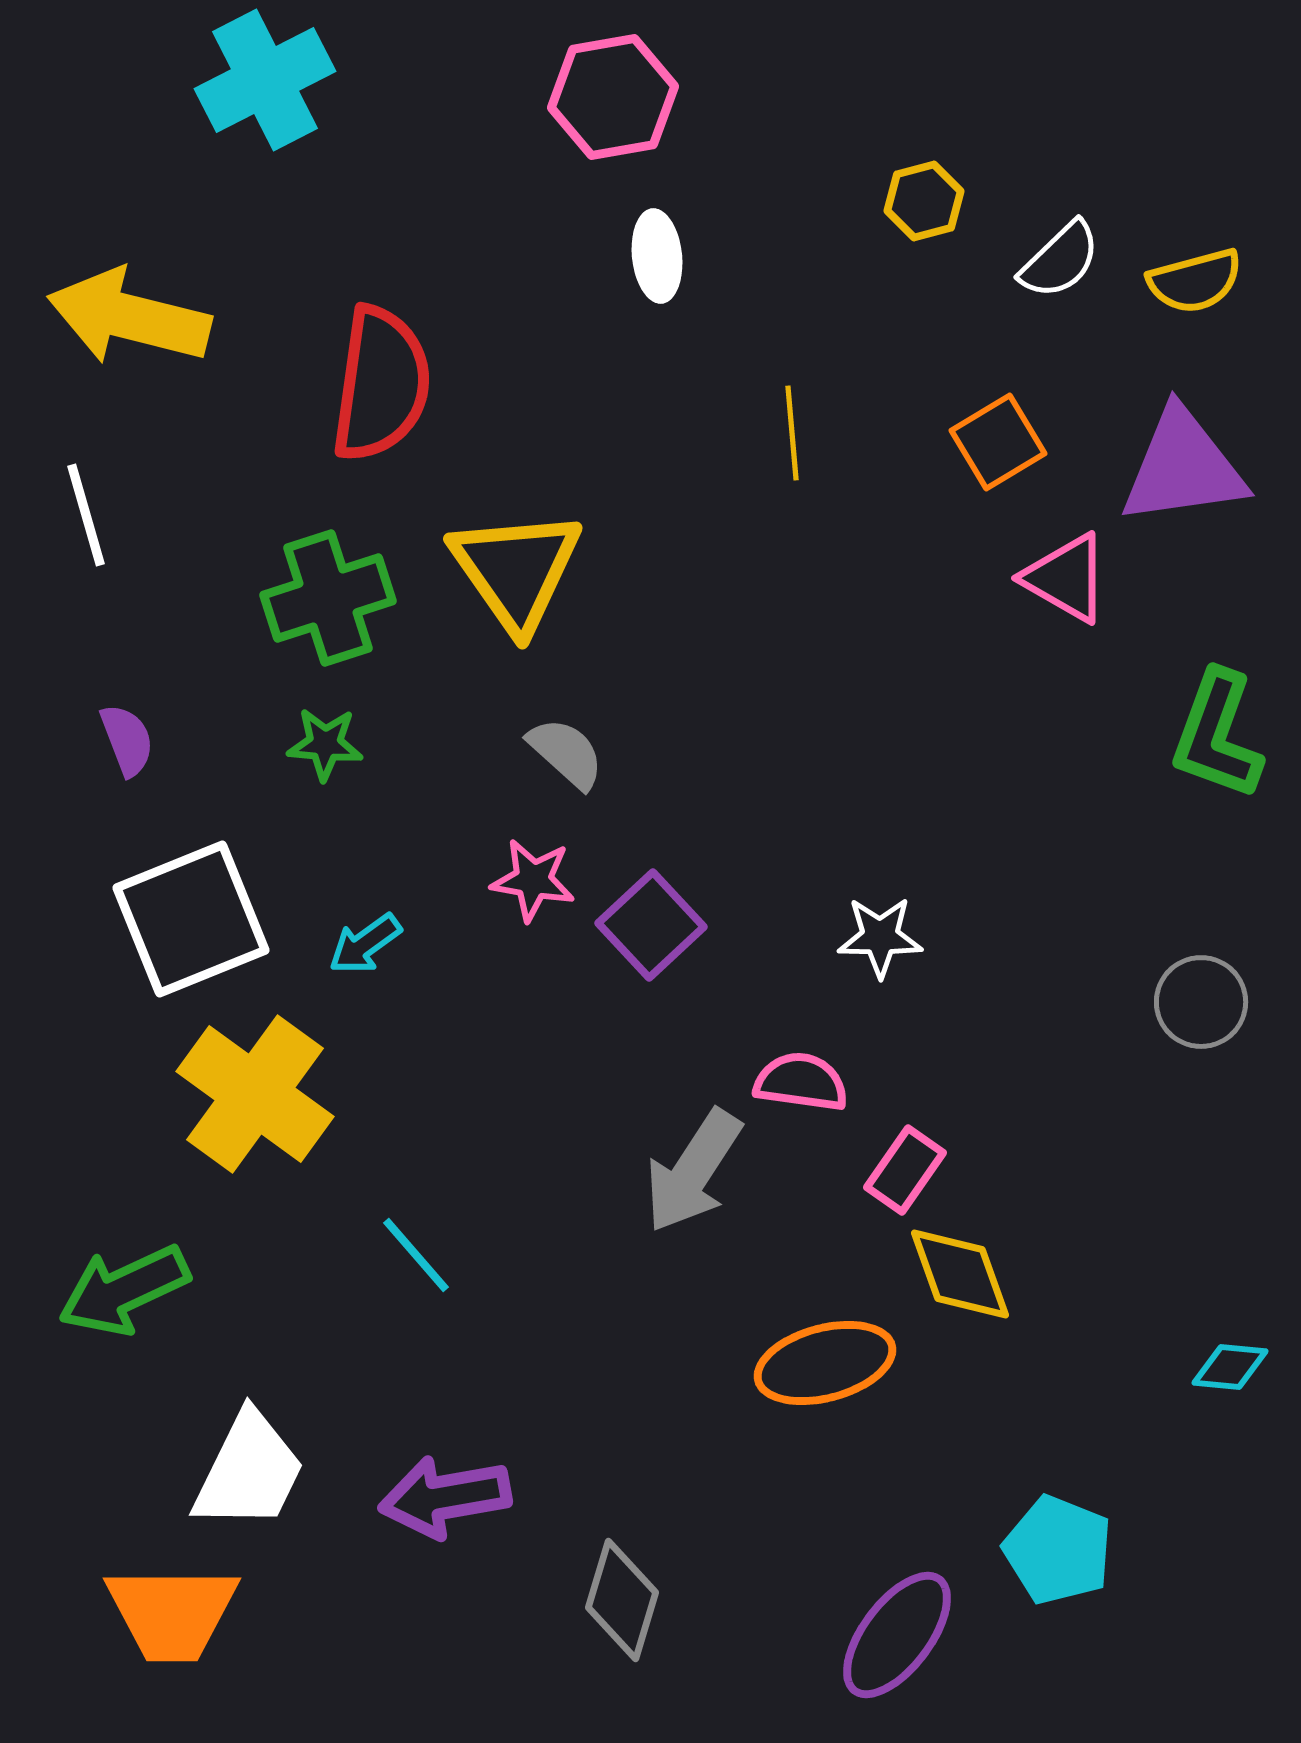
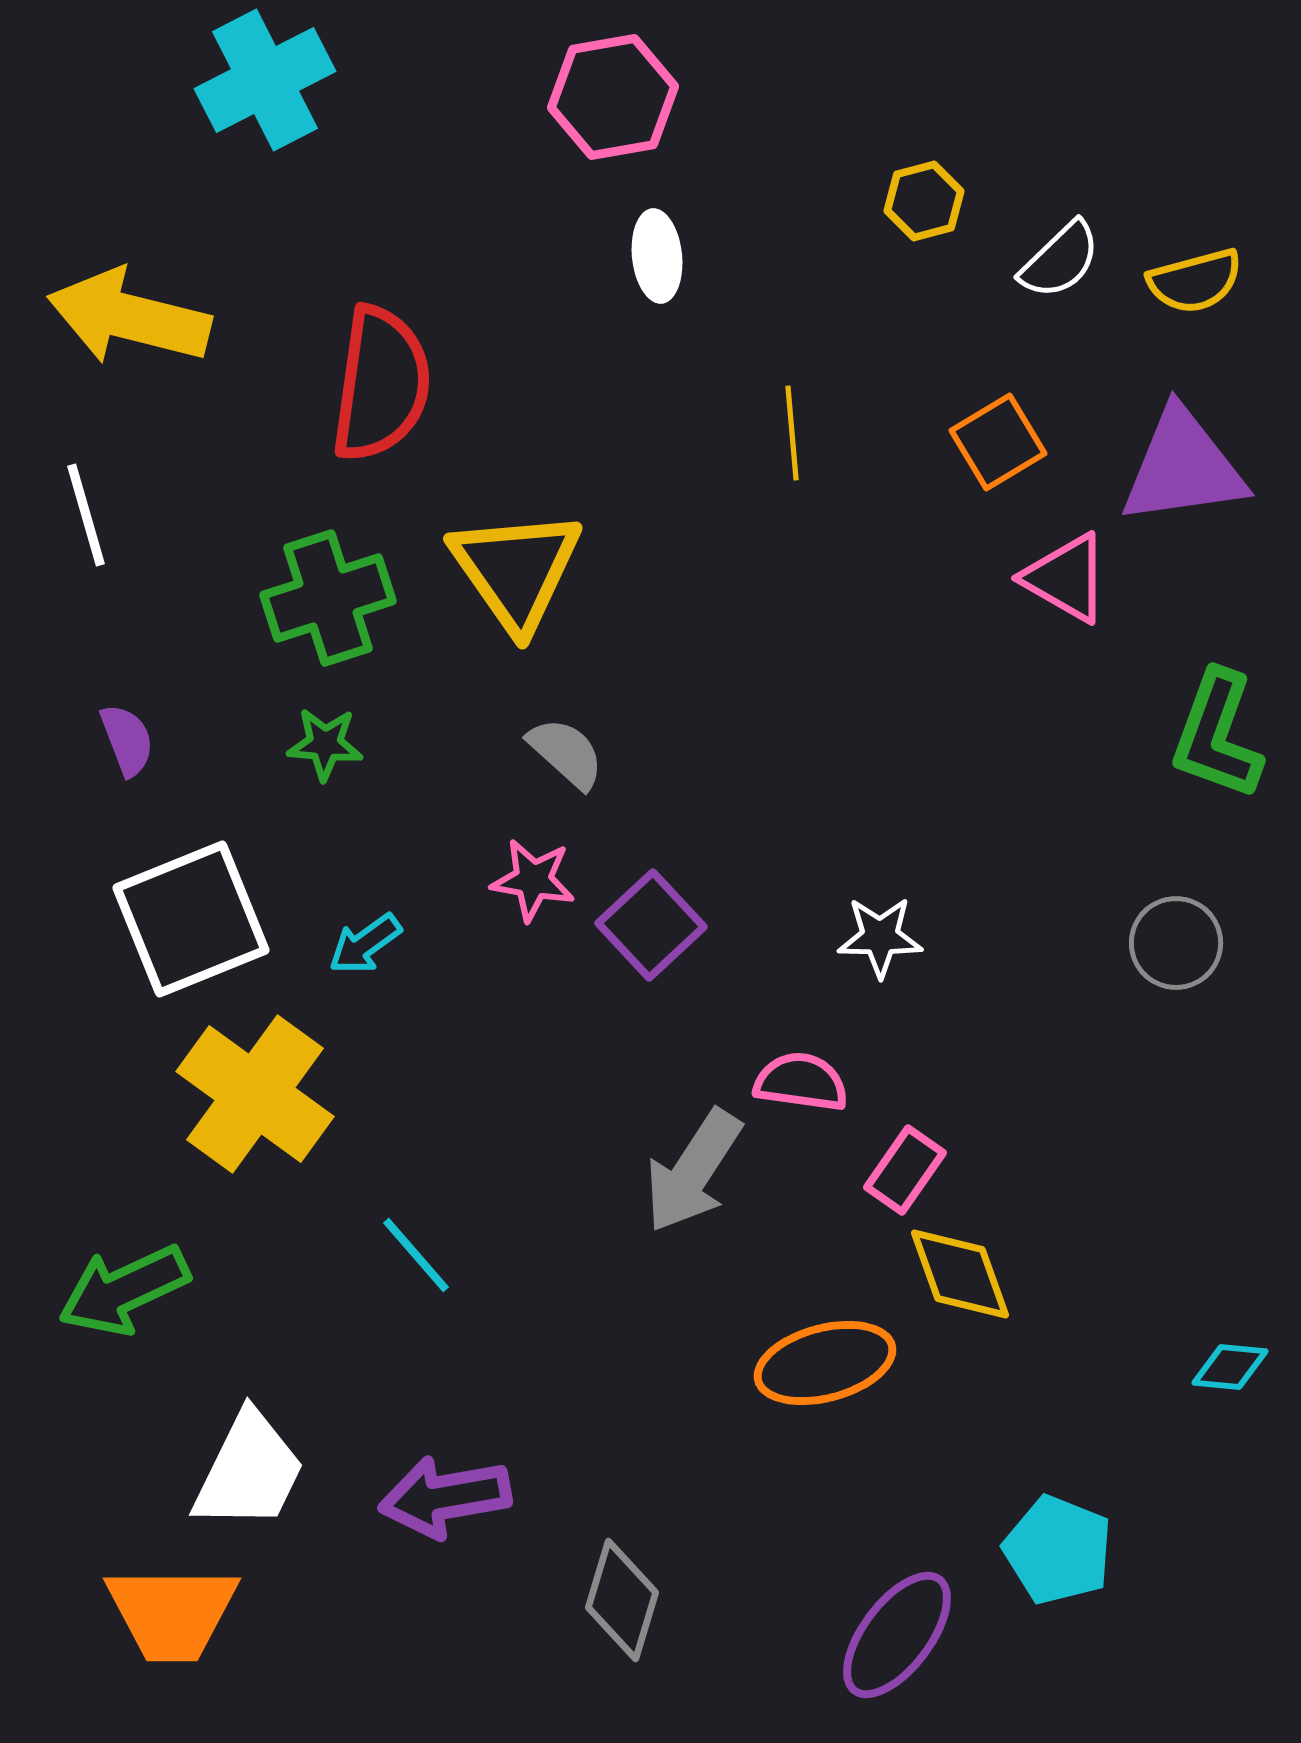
gray circle: moved 25 px left, 59 px up
